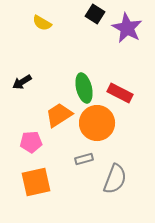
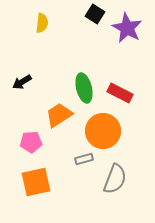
yellow semicircle: rotated 114 degrees counterclockwise
orange circle: moved 6 px right, 8 px down
